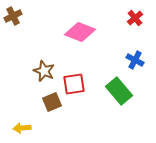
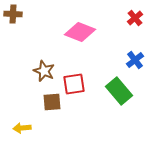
brown cross: moved 2 px up; rotated 30 degrees clockwise
blue cross: rotated 24 degrees clockwise
brown square: rotated 18 degrees clockwise
